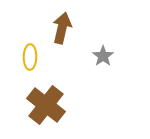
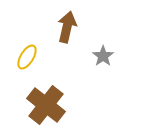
brown arrow: moved 5 px right, 1 px up
yellow ellipse: moved 3 px left; rotated 30 degrees clockwise
